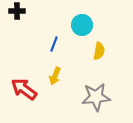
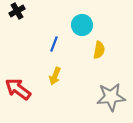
black cross: rotated 28 degrees counterclockwise
yellow semicircle: moved 1 px up
red arrow: moved 6 px left
gray star: moved 15 px right
